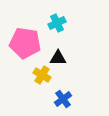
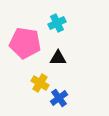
yellow cross: moved 2 px left, 8 px down
blue cross: moved 4 px left, 1 px up
